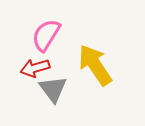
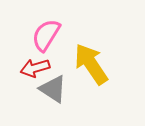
yellow arrow: moved 4 px left, 1 px up
gray triangle: rotated 20 degrees counterclockwise
